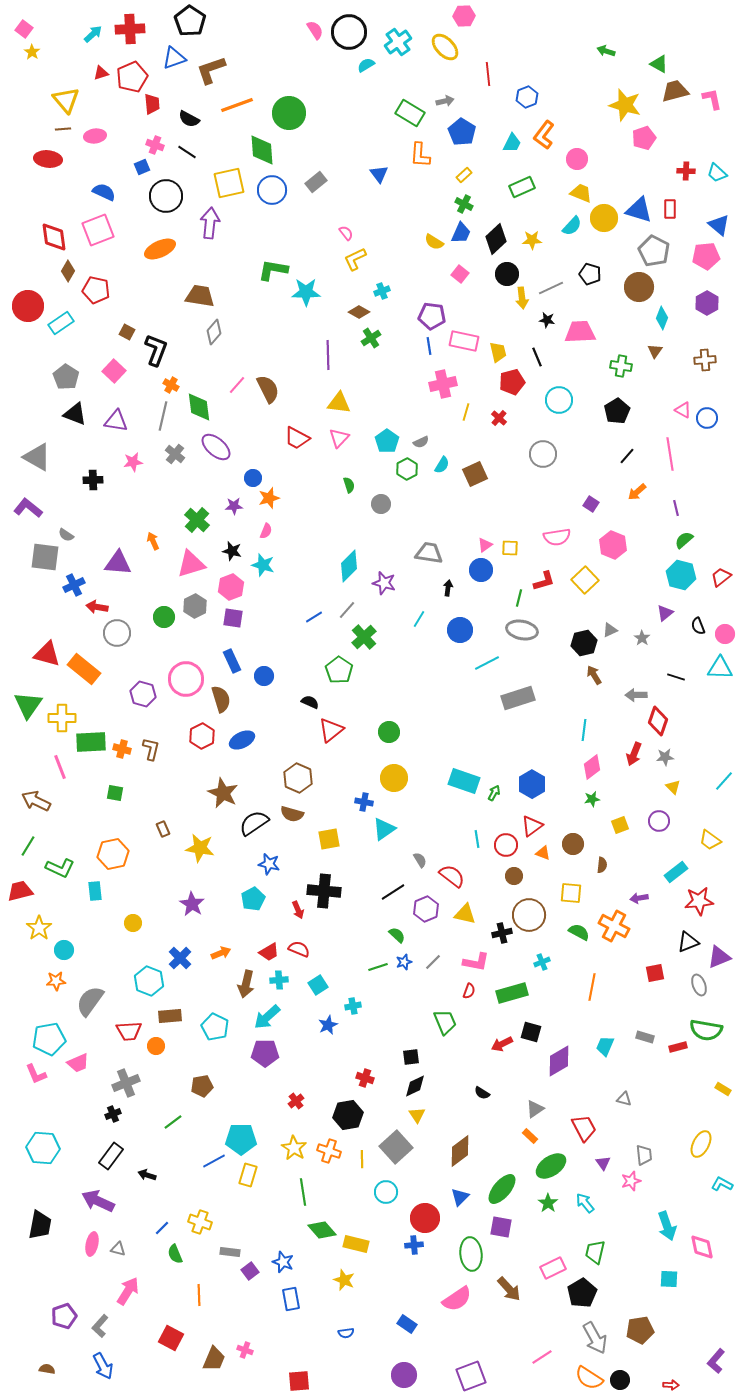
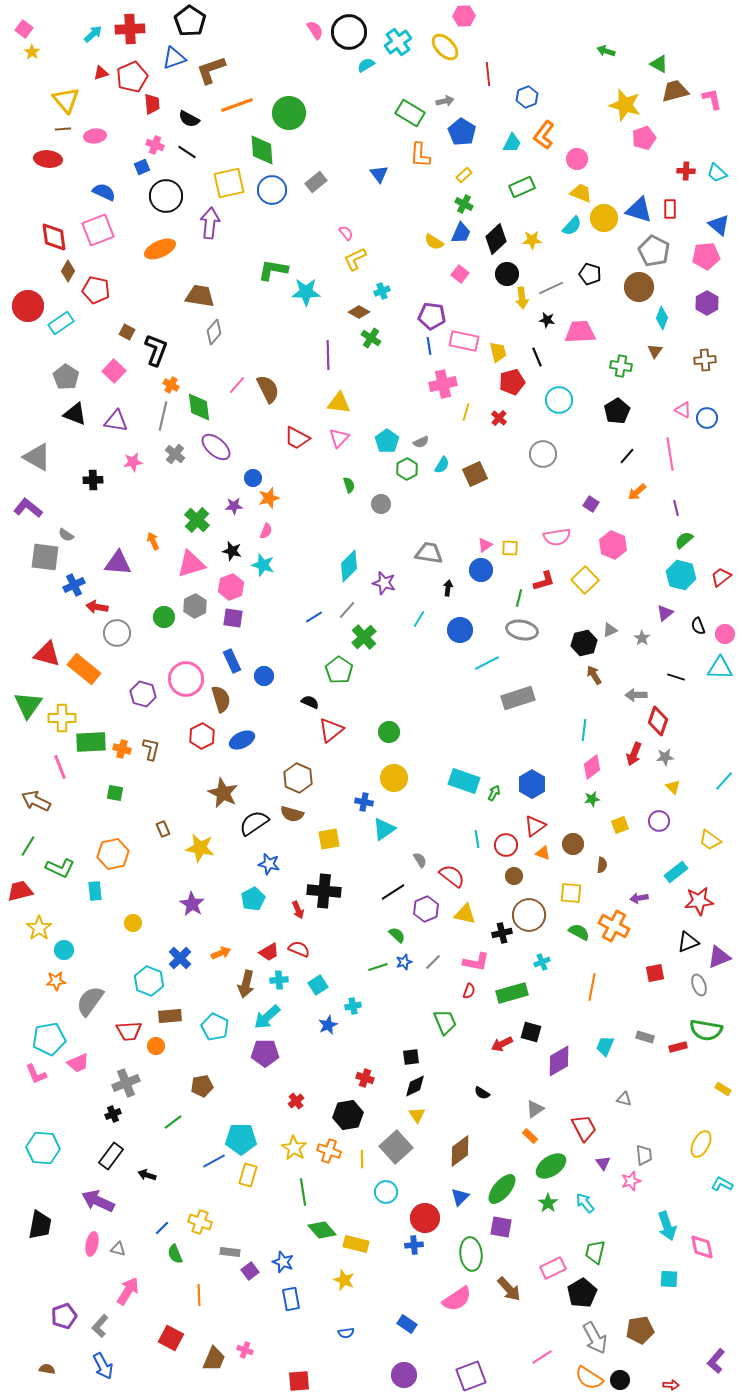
green cross at (371, 338): rotated 24 degrees counterclockwise
red triangle at (532, 826): moved 3 px right
